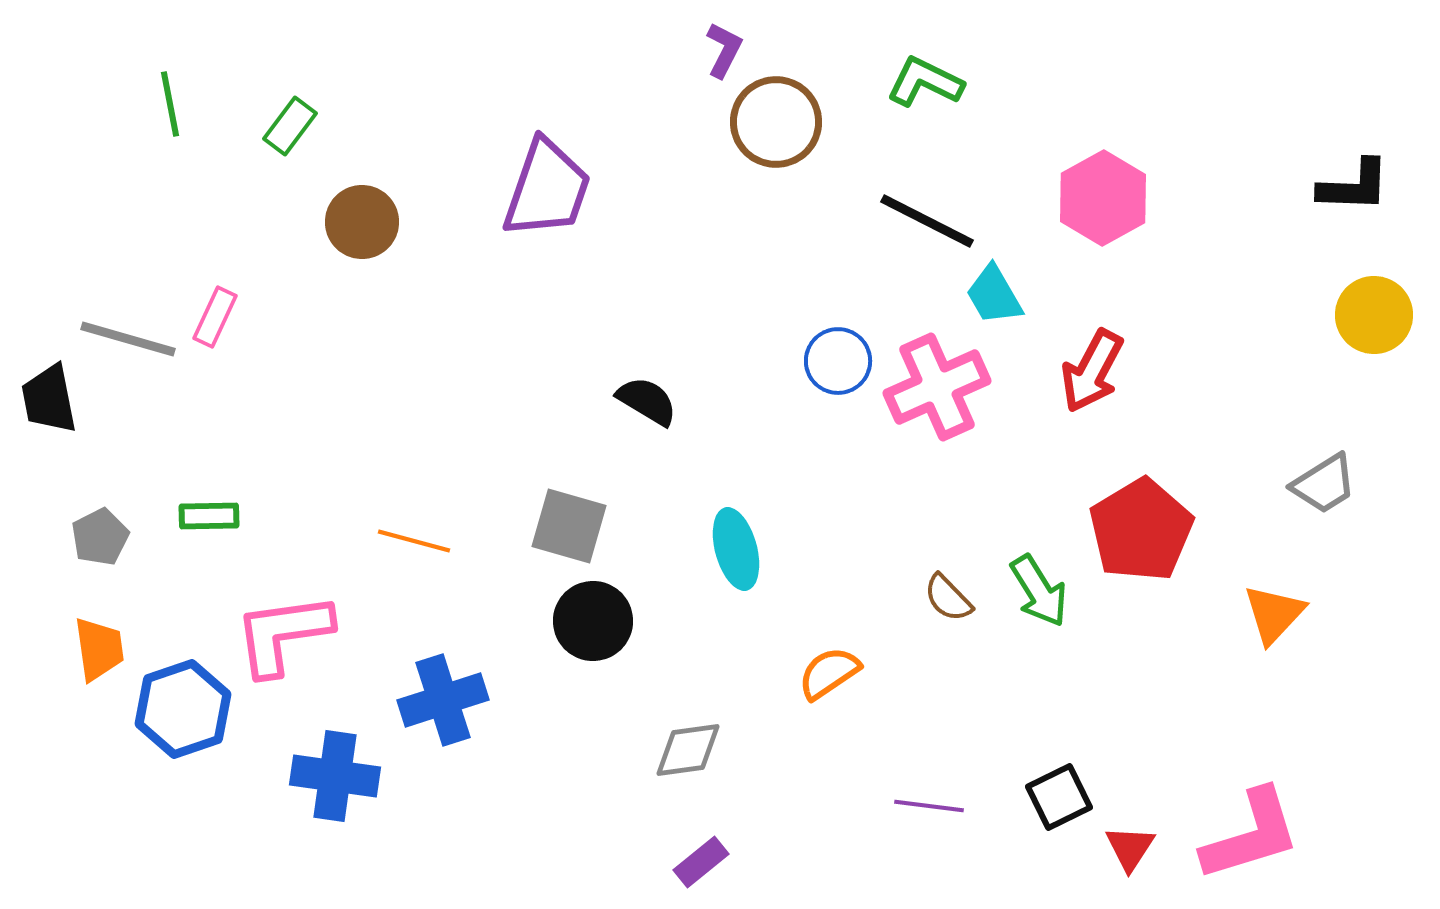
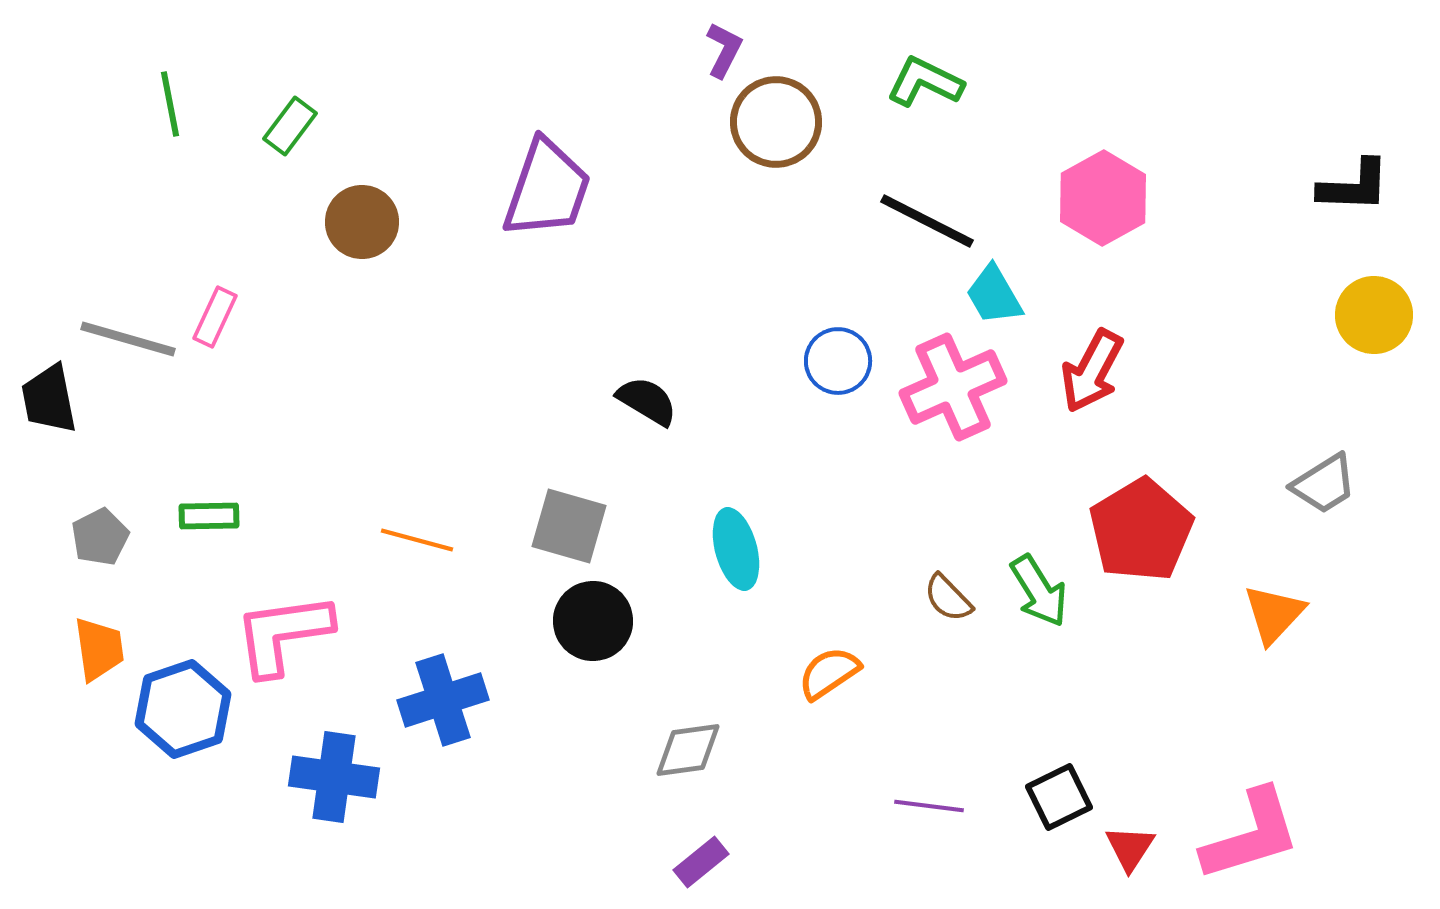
pink cross at (937, 387): moved 16 px right
orange line at (414, 541): moved 3 px right, 1 px up
blue cross at (335, 776): moved 1 px left, 1 px down
